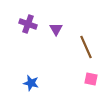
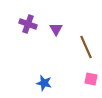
blue star: moved 13 px right
